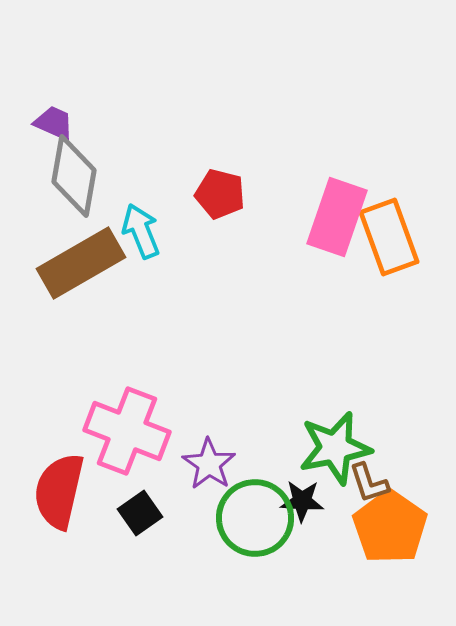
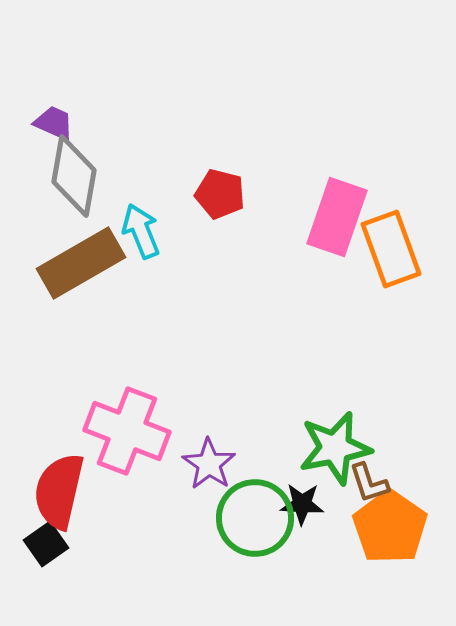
orange rectangle: moved 2 px right, 12 px down
black star: moved 3 px down
black square: moved 94 px left, 31 px down
